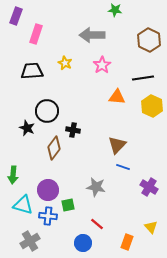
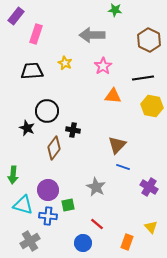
purple rectangle: rotated 18 degrees clockwise
pink star: moved 1 px right, 1 px down
orange triangle: moved 4 px left, 1 px up
yellow hexagon: rotated 15 degrees counterclockwise
gray star: rotated 18 degrees clockwise
